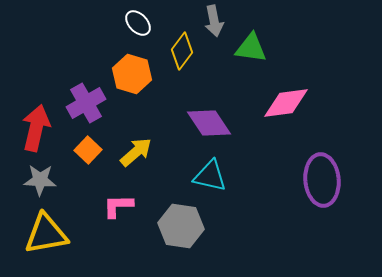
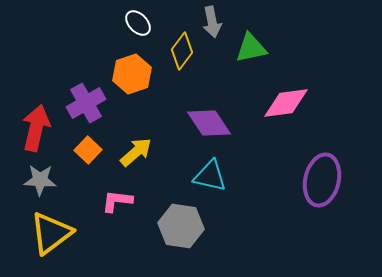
gray arrow: moved 2 px left, 1 px down
green triangle: rotated 20 degrees counterclockwise
orange hexagon: rotated 24 degrees clockwise
purple ellipse: rotated 18 degrees clockwise
pink L-shape: moved 1 px left, 5 px up; rotated 8 degrees clockwise
yellow triangle: moved 5 px right, 1 px up; rotated 27 degrees counterclockwise
